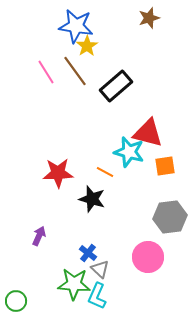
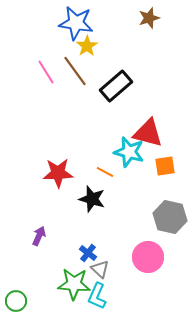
blue star: moved 3 px up
gray hexagon: rotated 20 degrees clockwise
